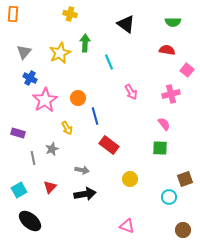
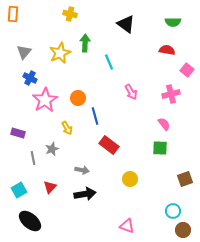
cyan circle: moved 4 px right, 14 px down
